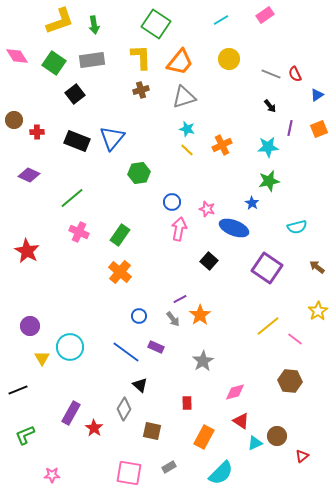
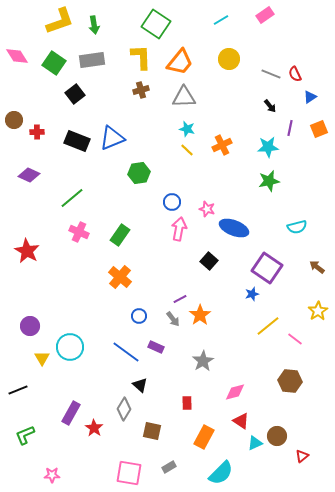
blue triangle at (317, 95): moved 7 px left, 2 px down
gray triangle at (184, 97): rotated 15 degrees clockwise
blue triangle at (112, 138): rotated 28 degrees clockwise
blue star at (252, 203): moved 91 px down; rotated 24 degrees clockwise
orange cross at (120, 272): moved 5 px down
